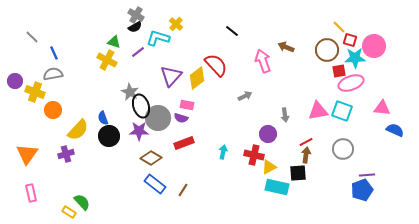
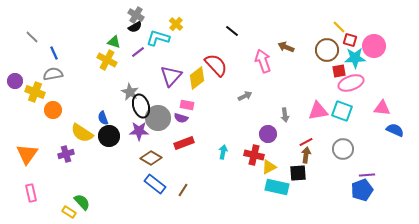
yellow semicircle at (78, 130): moved 4 px right, 3 px down; rotated 80 degrees clockwise
